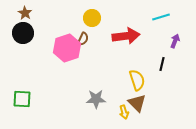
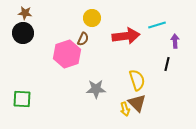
brown star: rotated 24 degrees counterclockwise
cyan line: moved 4 px left, 8 px down
purple arrow: rotated 24 degrees counterclockwise
pink hexagon: moved 6 px down
black line: moved 5 px right
gray star: moved 10 px up
yellow arrow: moved 1 px right, 3 px up
